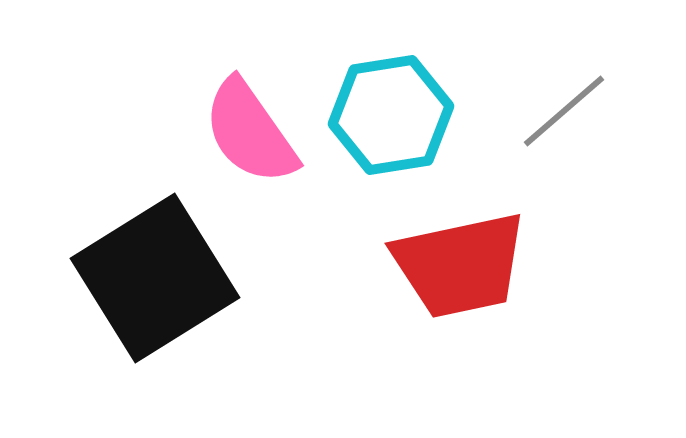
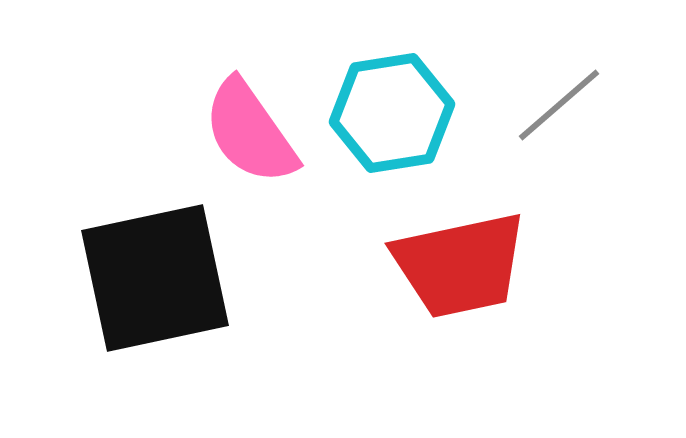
gray line: moved 5 px left, 6 px up
cyan hexagon: moved 1 px right, 2 px up
black square: rotated 20 degrees clockwise
